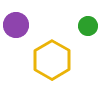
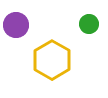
green circle: moved 1 px right, 2 px up
